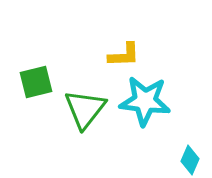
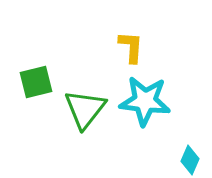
yellow L-shape: moved 7 px right, 8 px up; rotated 84 degrees counterclockwise
